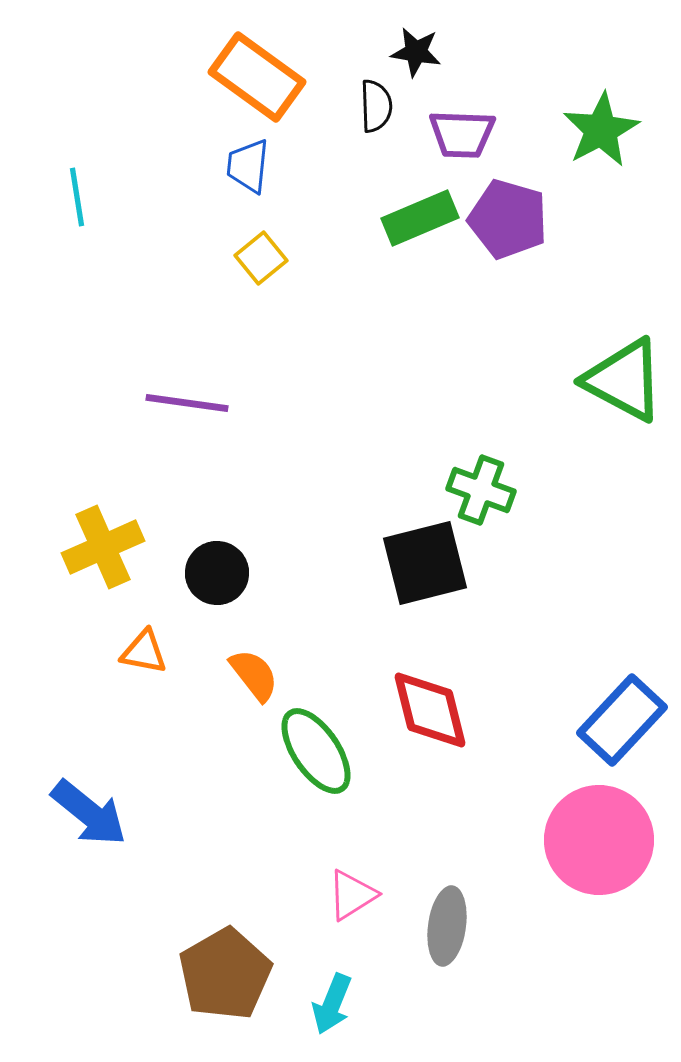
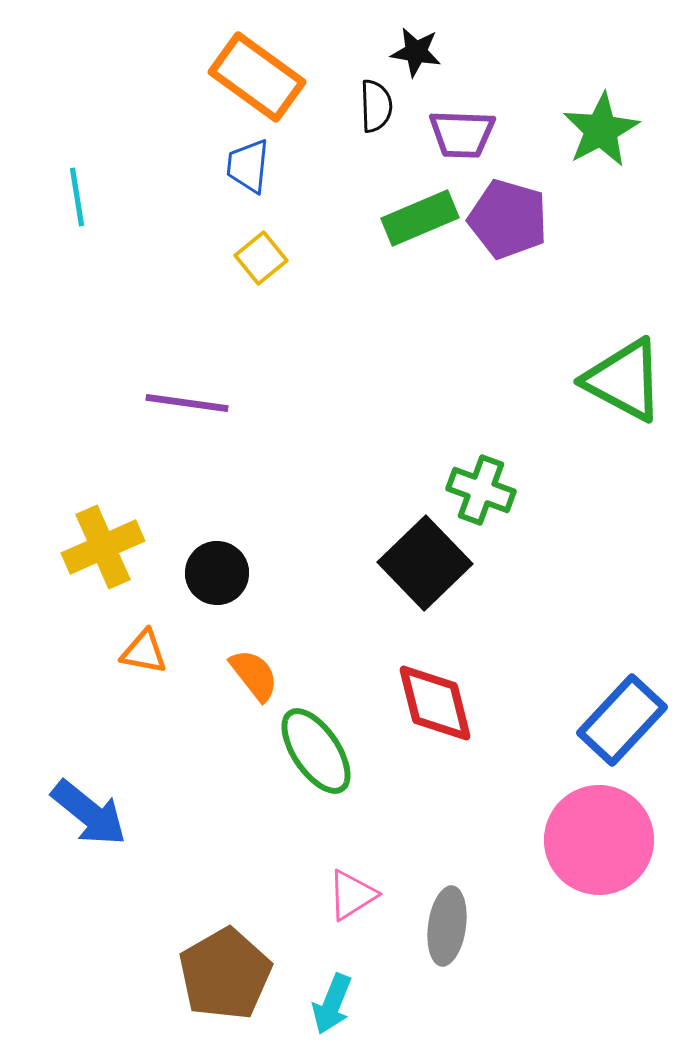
black square: rotated 30 degrees counterclockwise
red diamond: moved 5 px right, 7 px up
